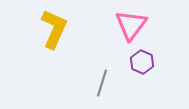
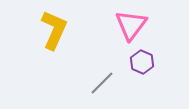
yellow L-shape: moved 1 px down
gray line: rotated 28 degrees clockwise
